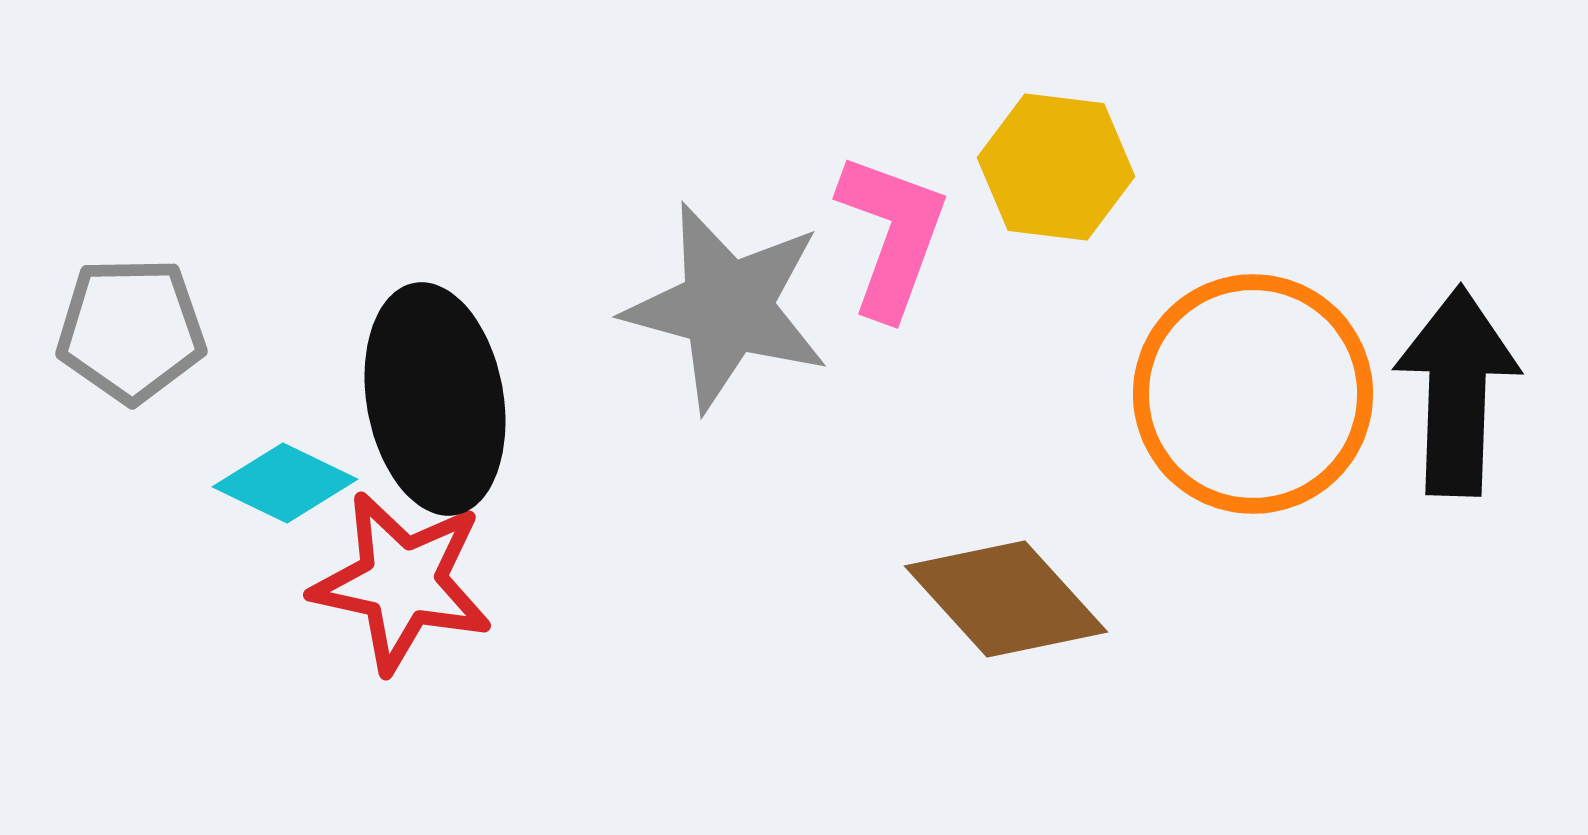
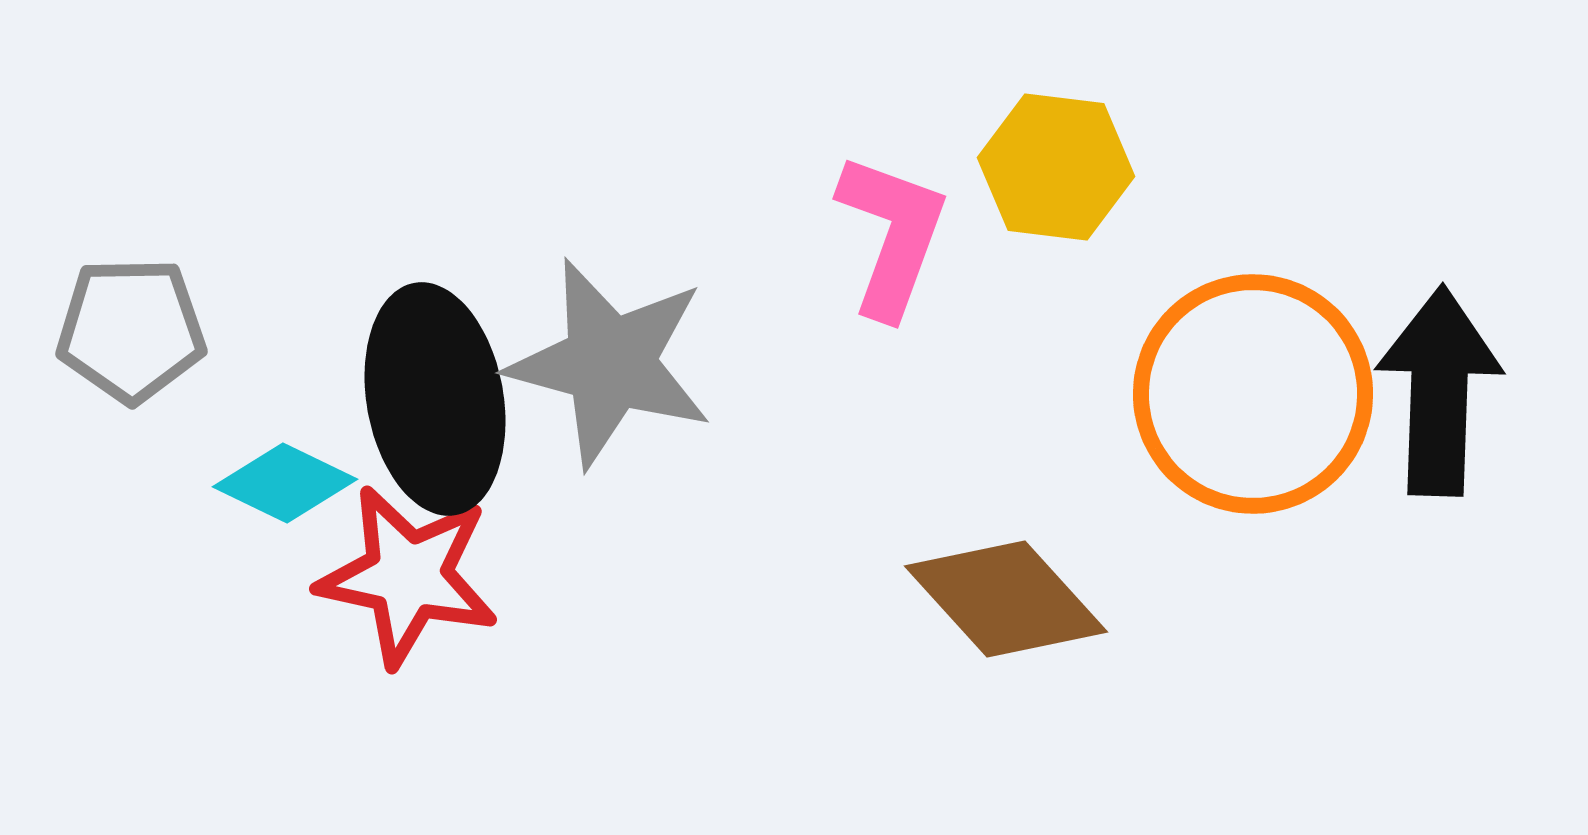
gray star: moved 117 px left, 56 px down
black arrow: moved 18 px left
red star: moved 6 px right, 6 px up
